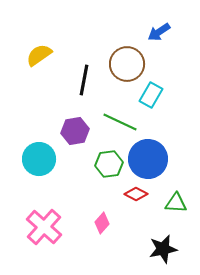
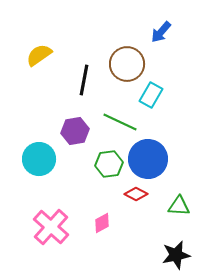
blue arrow: moved 2 px right; rotated 15 degrees counterclockwise
green triangle: moved 3 px right, 3 px down
pink diamond: rotated 20 degrees clockwise
pink cross: moved 7 px right
black star: moved 13 px right, 6 px down
